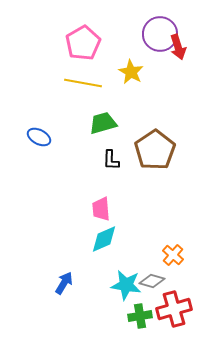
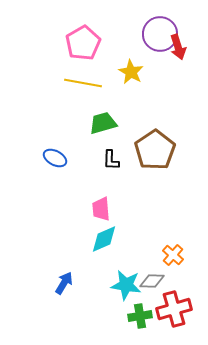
blue ellipse: moved 16 px right, 21 px down
gray diamond: rotated 15 degrees counterclockwise
